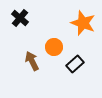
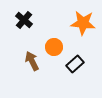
black cross: moved 4 px right, 2 px down
orange star: rotated 15 degrees counterclockwise
